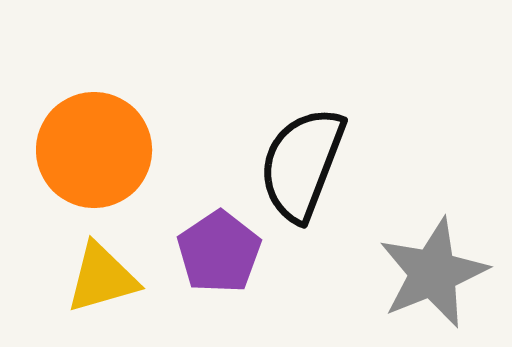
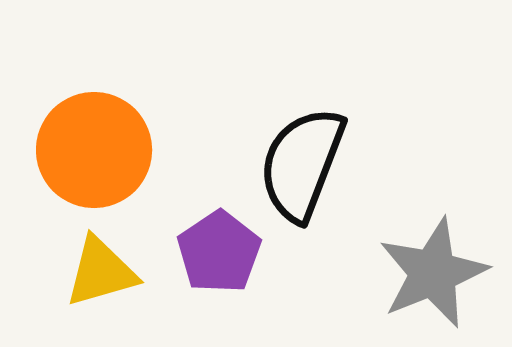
yellow triangle: moved 1 px left, 6 px up
